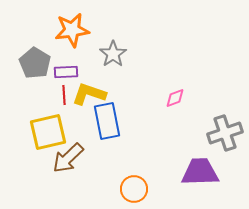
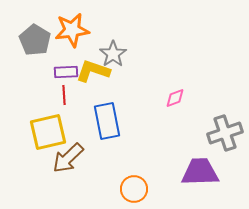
gray pentagon: moved 23 px up
yellow L-shape: moved 4 px right, 23 px up
